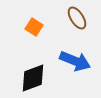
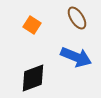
orange square: moved 2 px left, 2 px up
blue arrow: moved 1 px right, 4 px up
